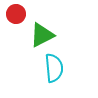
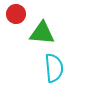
green triangle: moved 2 px up; rotated 32 degrees clockwise
